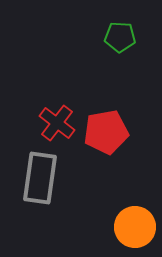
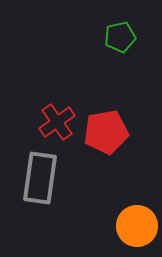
green pentagon: rotated 16 degrees counterclockwise
red cross: moved 1 px up; rotated 18 degrees clockwise
orange circle: moved 2 px right, 1 px up
